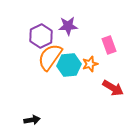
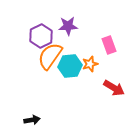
orange semicircle: moved 1 px up
cyan hexagon: moved 1 px right, 1 px down
red arrow: moved 1 px right
